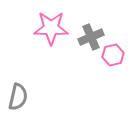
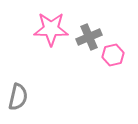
pink star: moved 1 px down
gray cross: moved 2 px left
